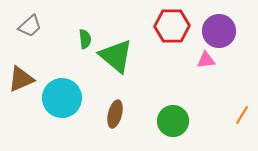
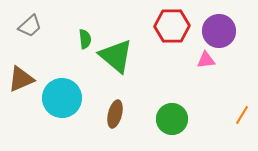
green circle: moved 1 px left, 2 px up
